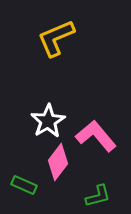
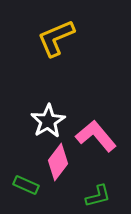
green rectangle: moved 2 px right
